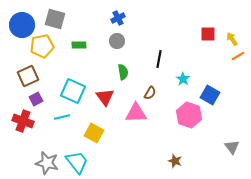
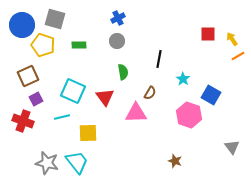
yellow pentagon: moved 1 px right, 1 px up; rotated 30 degrees clockwise
blue square: moved 1 px right
yellow square: moved 6 px left; rotated 30 degrees counterclockwise
